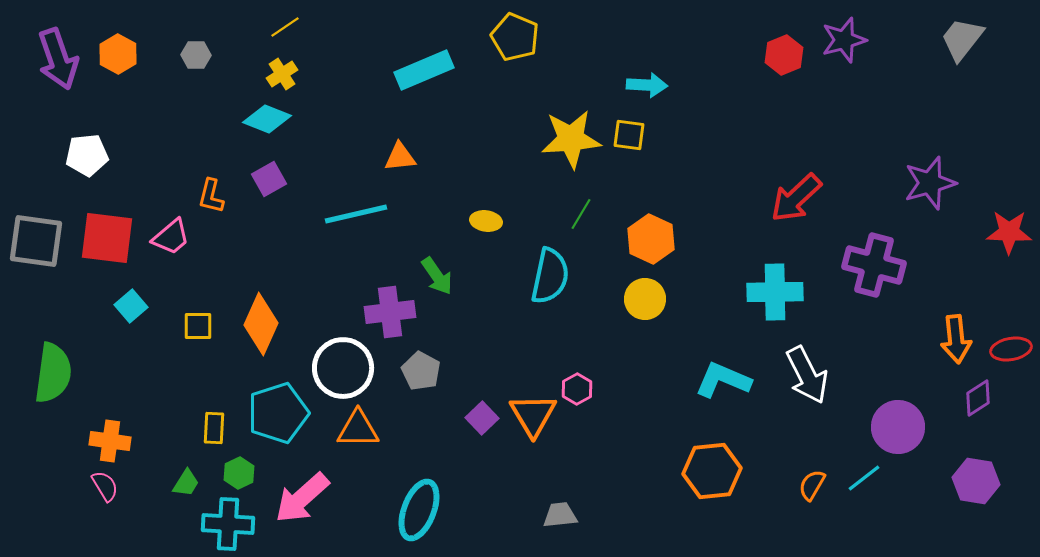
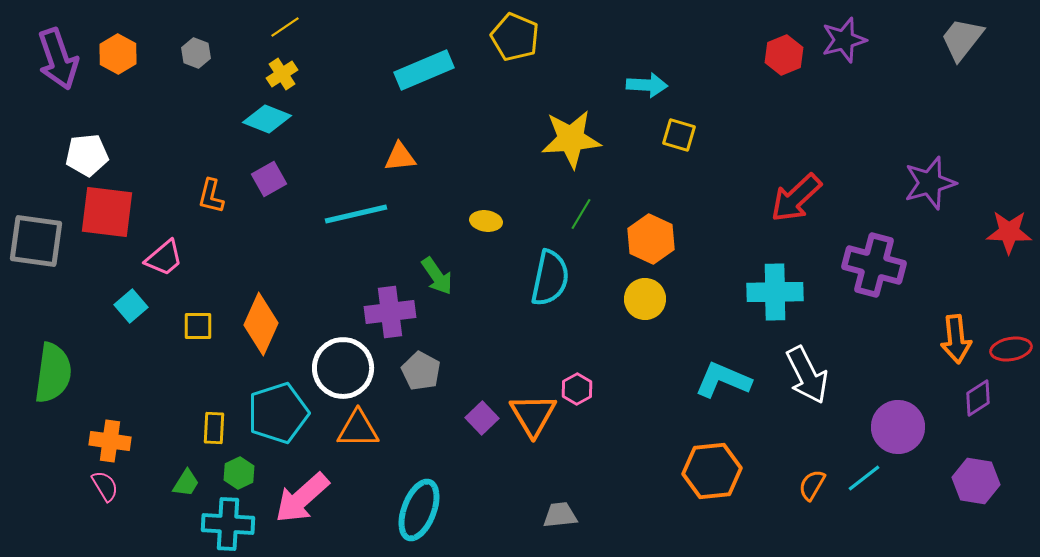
gray hexagon at (196, 55): moved 2 px up; rotated 20 degrees clockwise
yellow square at (629, 135): moved 50 px right; rotated 8 degrees clockwise
pink trapezoid at (171, 237): moved 7 px left, 21 px down
red square at (107, 238): moved 26 px up
cyan semicircle at (550, 276): moved 2 px down
